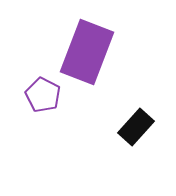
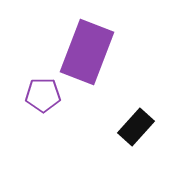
purple pentagon: rotated 28 degrees counterclockwise
